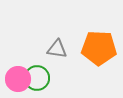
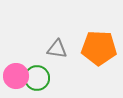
pink circle: moved 2 px left, 3 px up
